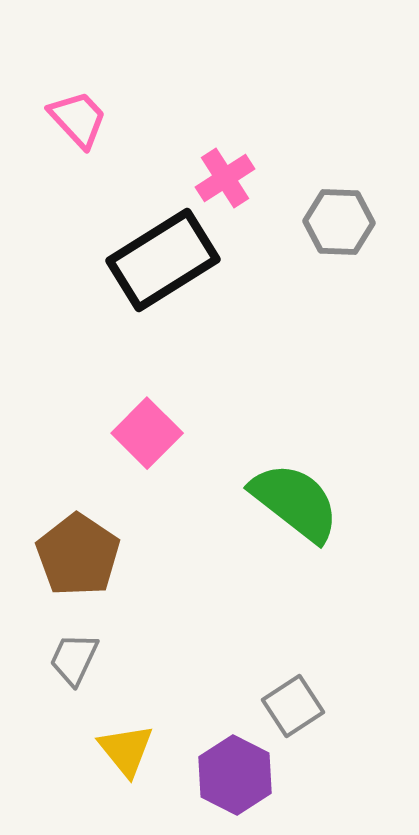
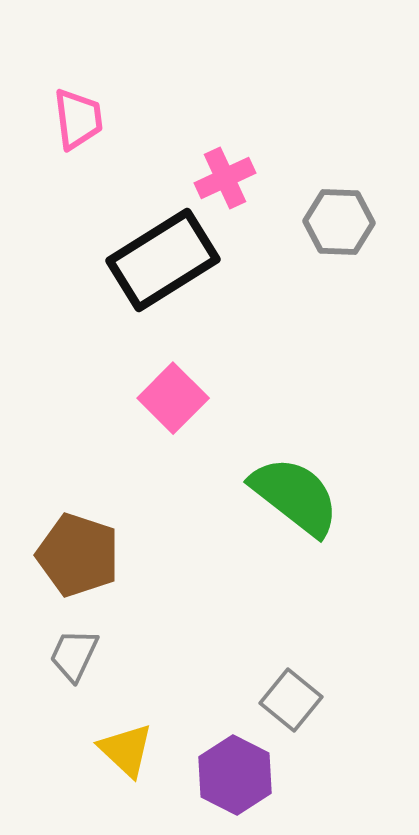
pink trapezoid: rotated 36 degrees clockwise
pink cross: rotated 8 degrees clockwise
pink square: moved 26 px right, 35 px up
green semicircle: moved 6 px up
brown pentagon: rotated 16 degrees counterclockwise
gray trapezoid: moved 4 px up
gray square: moved 2 px left, 6 px up; rotated 18 degrees counterclockwise
yellow triangle: rotated 8 degrees counterclockwise
